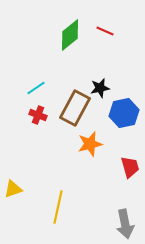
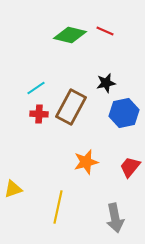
green diamond: rotated 52 degrees clockwise
black star: moved 6 px right, 5 px up
brown rectangle: moved 4 px left, 1 px up
red cross: moved 1 px right, 1 px up; rotated 18 degrees counterclockwise
orange star: moved 4 px left, 18 px down
red trapezoid: rotated 125 degrees counterclockwise
gray arrow: moved 10 px left, 6 px up
